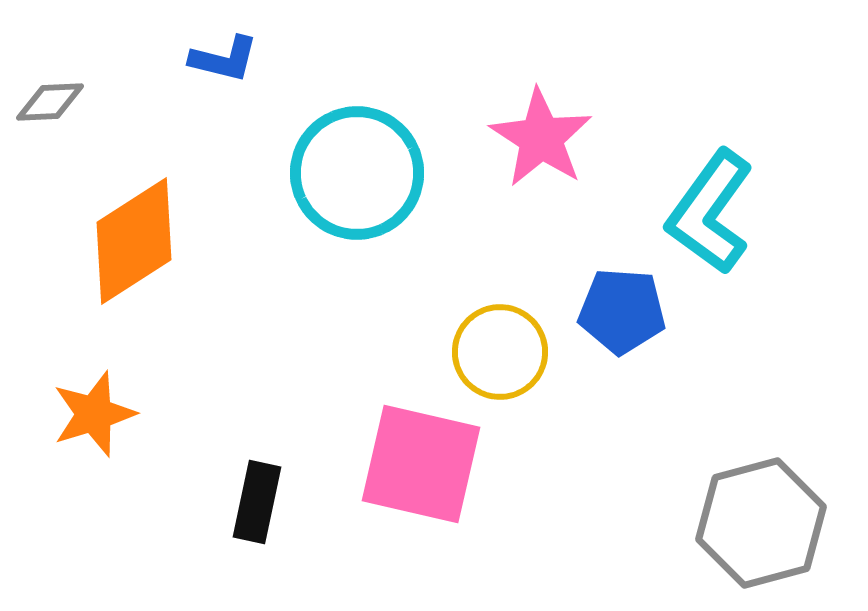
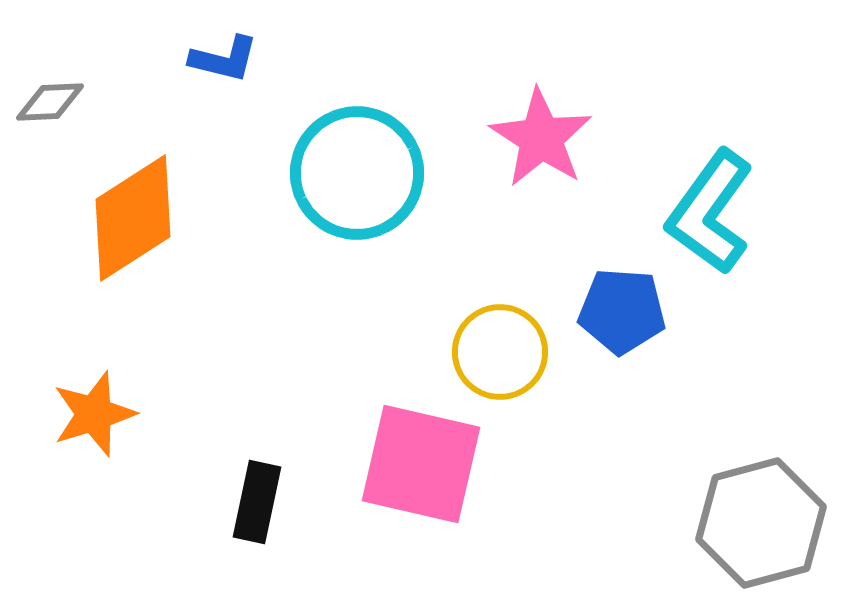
orange diamond: moved 1 px left, 23 px up
